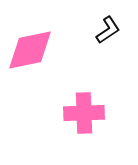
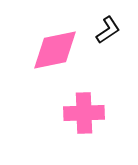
pink diamond: moved 25 px right
